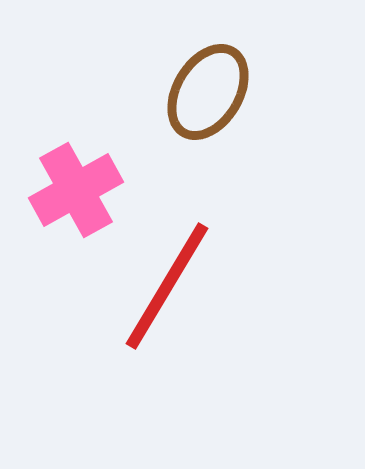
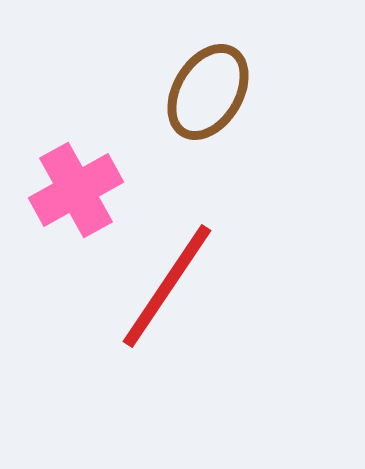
red line: rotated 3 degrees clockwise
